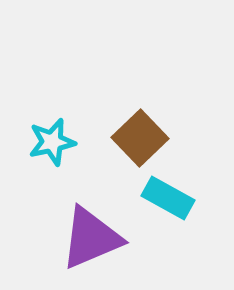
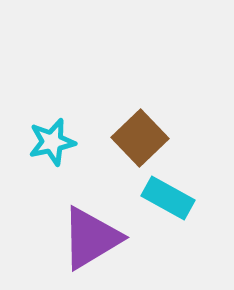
purple triangle: rotated 8 degrees counterclockwise
